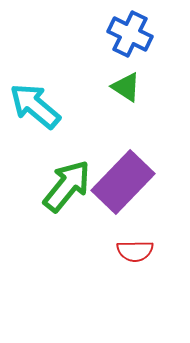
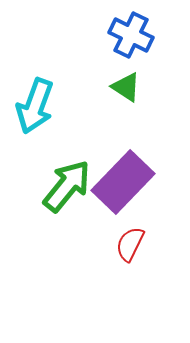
blue cross: moved 1 px right, 1 px down
cyan arrow: rotated 110 degrees counterclockwise
red semicircle: moved 5 px left, 7 px up; rotated 117 degrees clockwise
